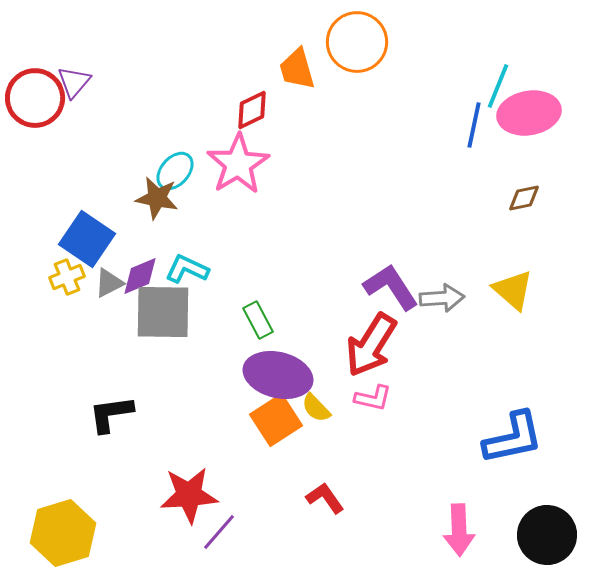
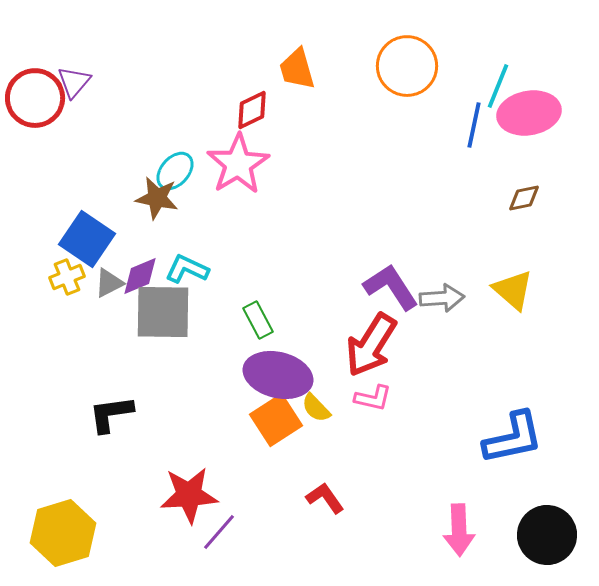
orange circle: moved 50 px right, 24 px down
